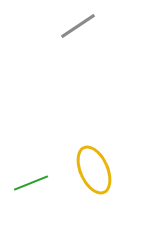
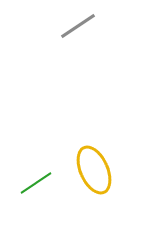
green line: moved 5 px right; rotated 12 degrees counterclockwise
